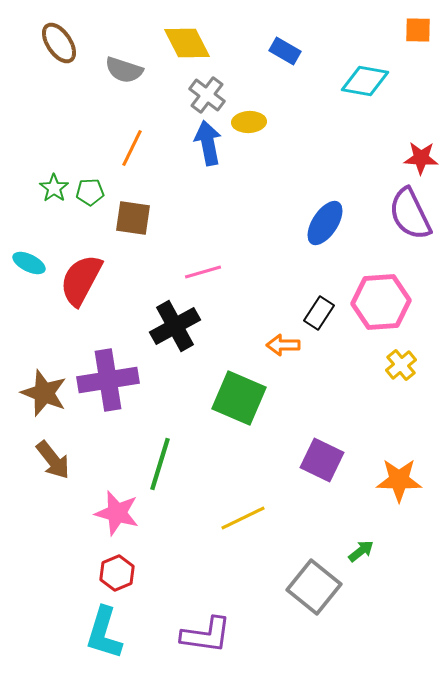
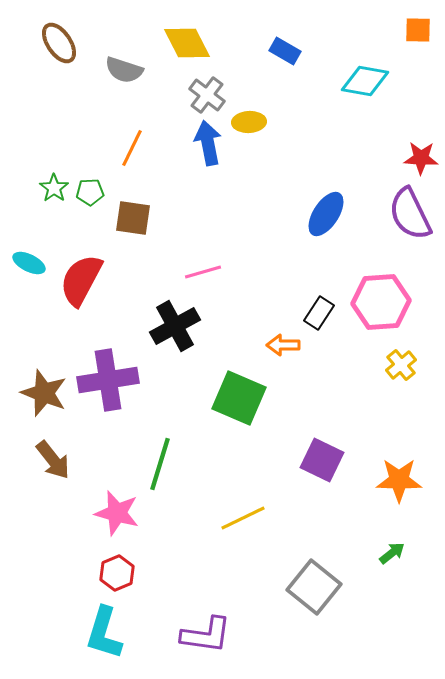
blue ellipse: moved 1 px right, 9 px up
green arrow: moved 31 px right, 2 px down
